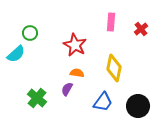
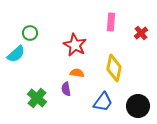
red cross: moved 4 px down
purple semicircle: moved 1 px left; rotated 40 degrees counterclockwise
